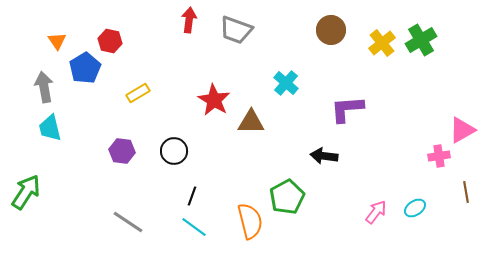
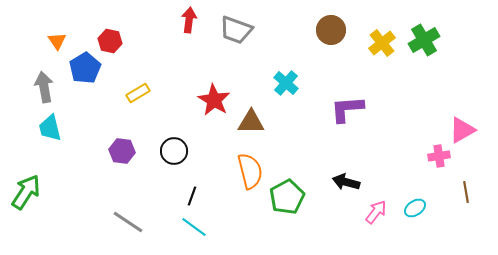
green cross: moved 3 px right
black arrow: moved 22 px right, 26 px down; rotated 8 degrees clockwise
orange semicircle: moved 50 px up
